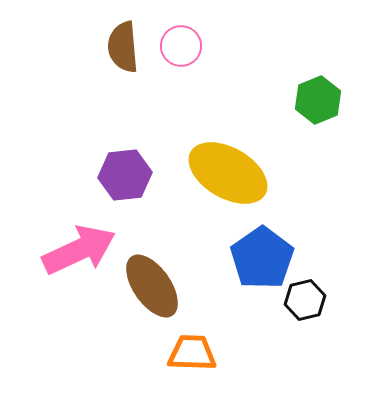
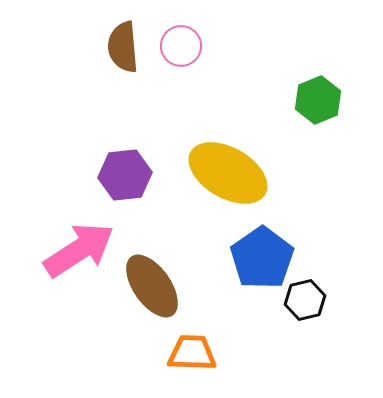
pink arrow: rotated 8 degrees counterclockwise
